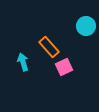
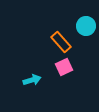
orange rectangle: moved 12 px right, 5 px up
cyan arrow: moved 9 px right, 18 px down; rotated 90 degrees clockwise
